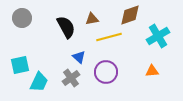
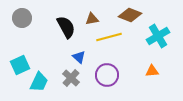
brown diamond: rotated 40 degrees clockwise
cyan square: rotated 12 degrees counterclockwise
purple circle: moved 1 px right, 3 px down
gray cross: rotated 12 degrees counterclockwise
